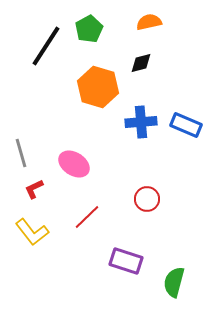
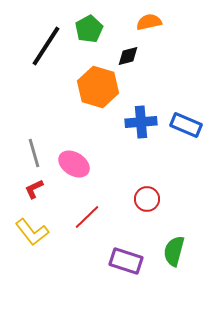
black diamond: moved 13 px left, 7 px up
gray line: moved 13 px right
green semicircle: moved 31 px up
